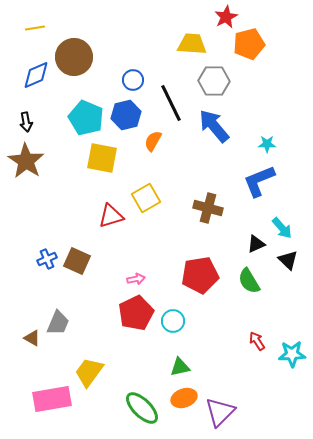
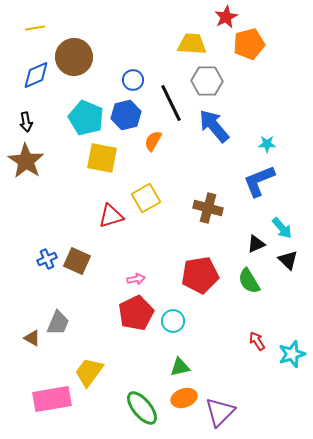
gray hexagon at (214, 81): moved 7 px left
cyan star at (292, 354): rotated 16 degrees counterclockwise
green ellipse at (142, 408): rotated 6 degrees clockwise
